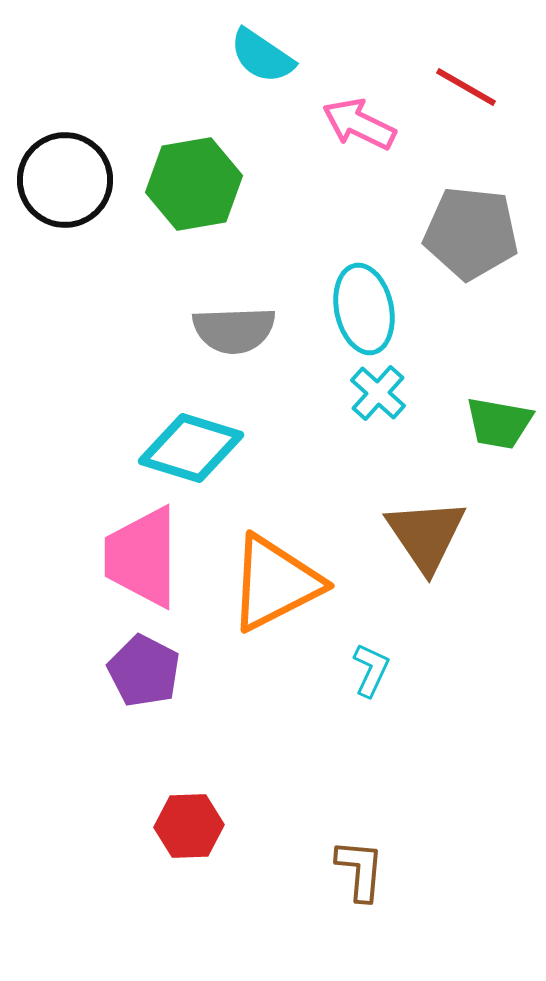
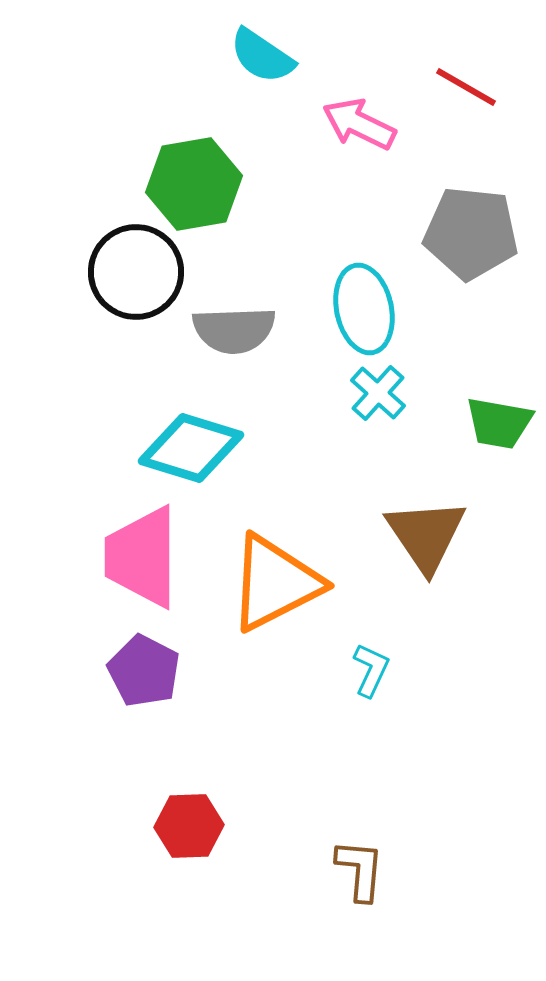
black circle: moved 71 px right, 92 px down
